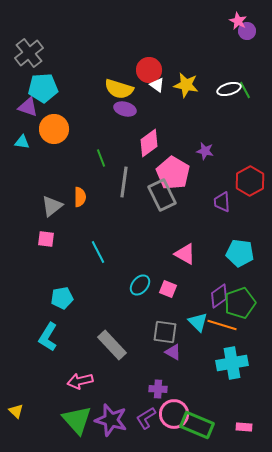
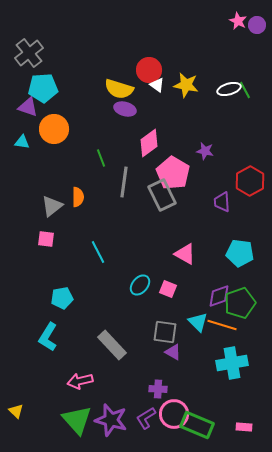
purple circle at (247, 31): moved 10 px right, 6 px up
orange semicircle at (80, 197): moved 2 px left
purple diamond at (219, 296): rotated 15 degrees clockwise
